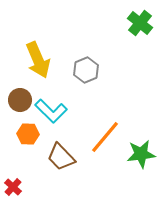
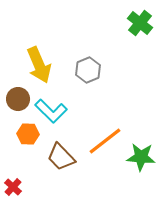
yellow arrow: moved 1 px right, 5 px down
gray hexagon: moved 2 px right
brown circle: moved 2 px left, 1 px up
orange line: moved 4 px down; rotated 12 degrees clockwise
green star: moved 3 px down; rotated 12 degrees clockwise
